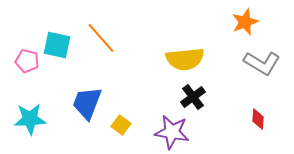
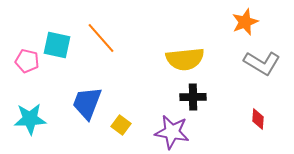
black cross: rotated 35 degrees clockwise
